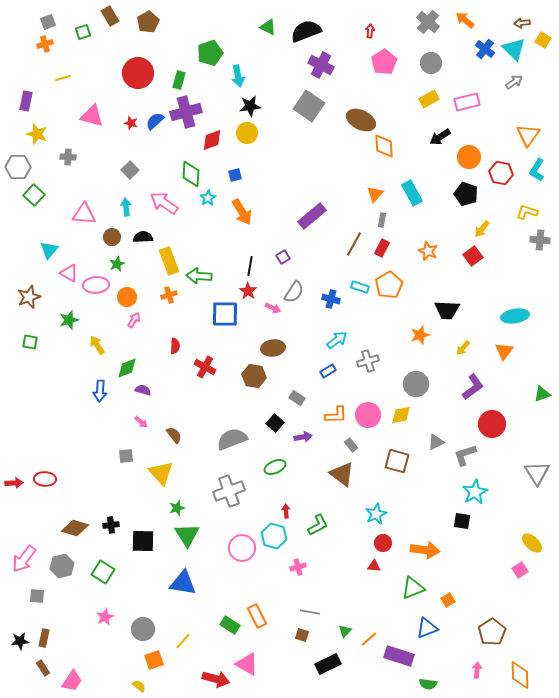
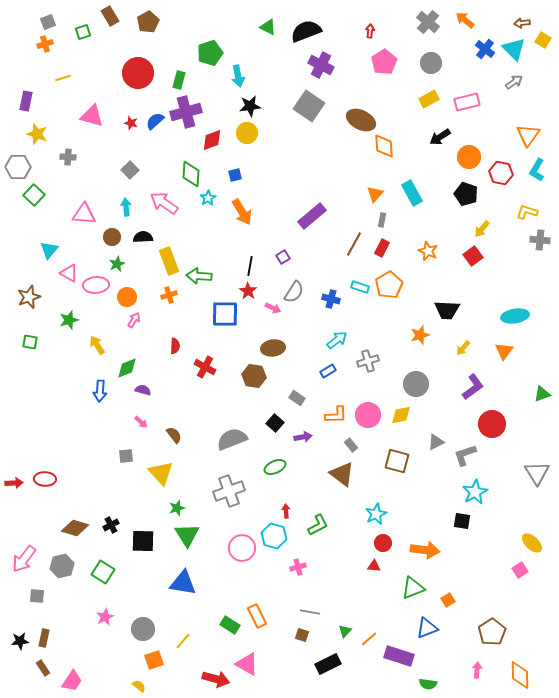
black cross at (111, 525): rotated 21 degrees counterclockwise
